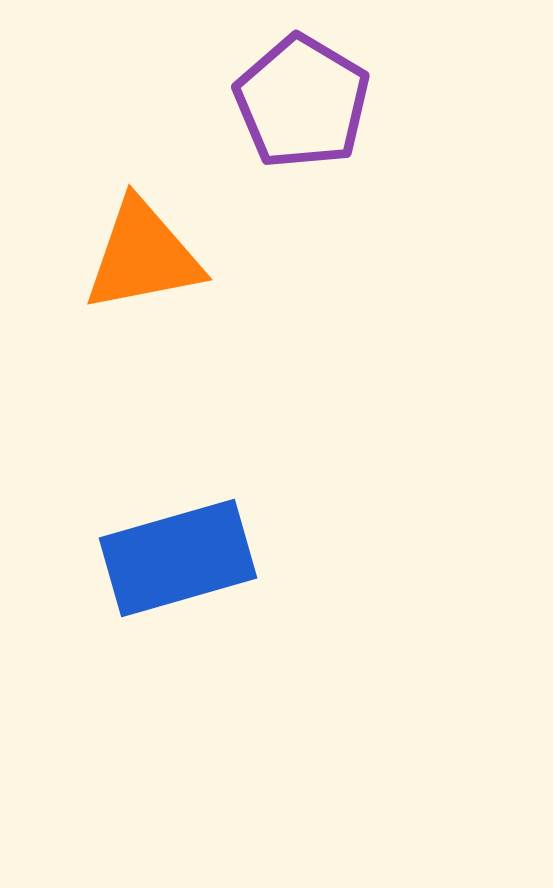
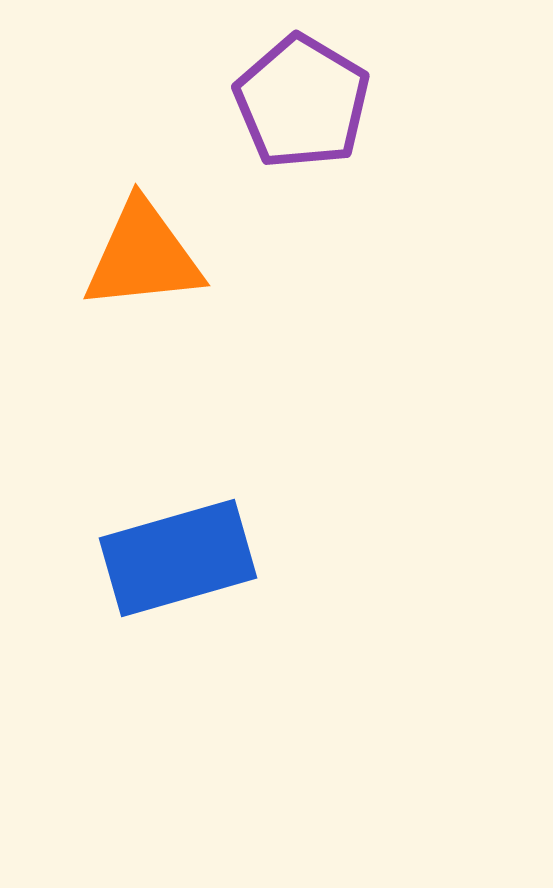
orange triangle: rotated 5 degrees clockwise
